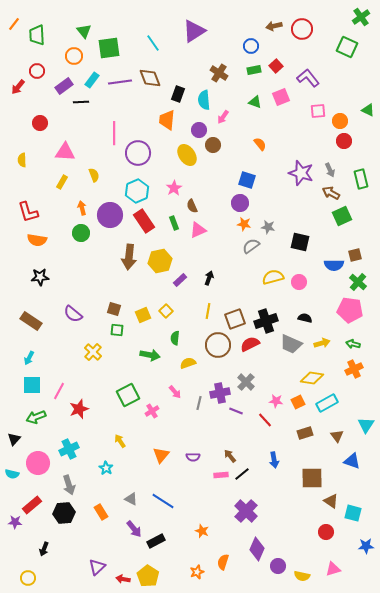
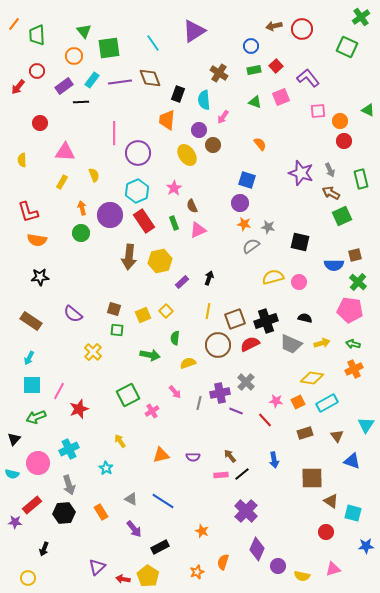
purple rectangle at (180, 280): moved 2 px right, 2 px down
orange triangle at (161, 455): rotated 36 degrees clockwise
black rectangle at (156, 541): moved 4 px right, 6 px down
